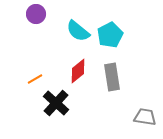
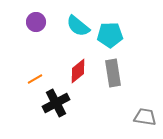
purple circle: moved 8 px down
cyan semicircle: moved 5 px up
cyan pentagon: rotated 25 degrees clockwise
gray rectangle: moved 1 px right, 4 px up
black cross: rotated 20 degrees clockwise
